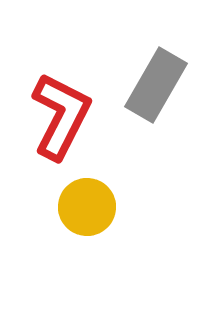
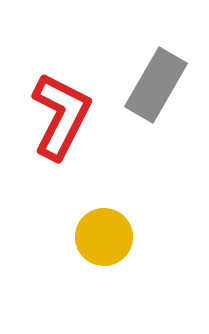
yellow circle: moved 17 px right, 30 px down
